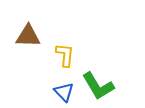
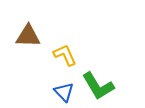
yellow L-shape: rotated 30 degrees counterclockwise
